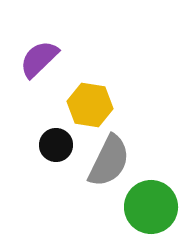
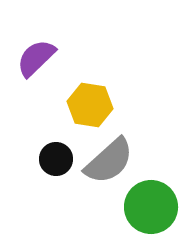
purple semicircle: moved 3 px left, 1 px up
black circle: moved 14 px down
gray semicircle: rotated 22 degrees clockwise
